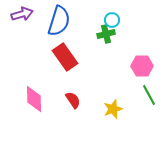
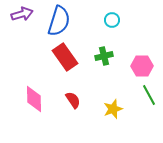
green cross: moved 2 px left, 22 px down
